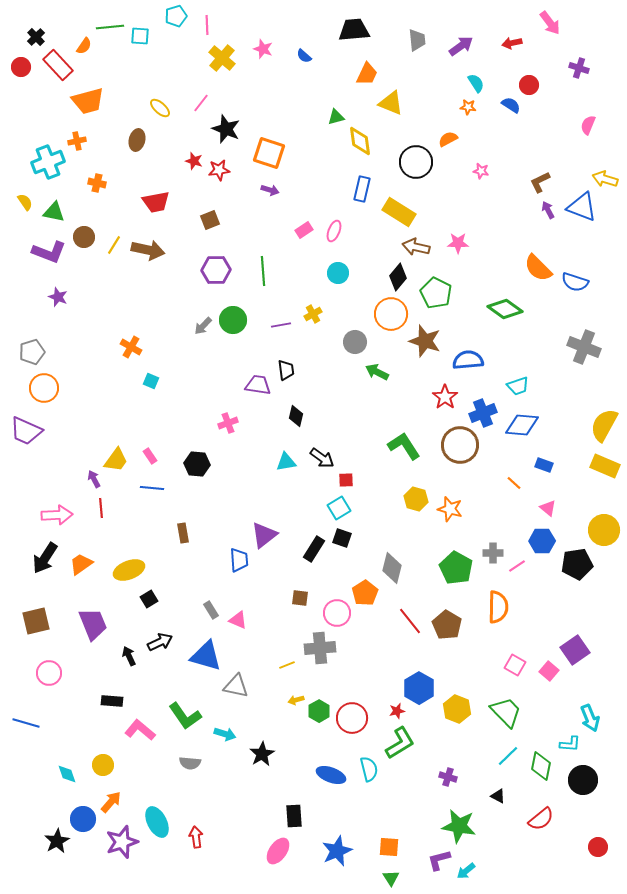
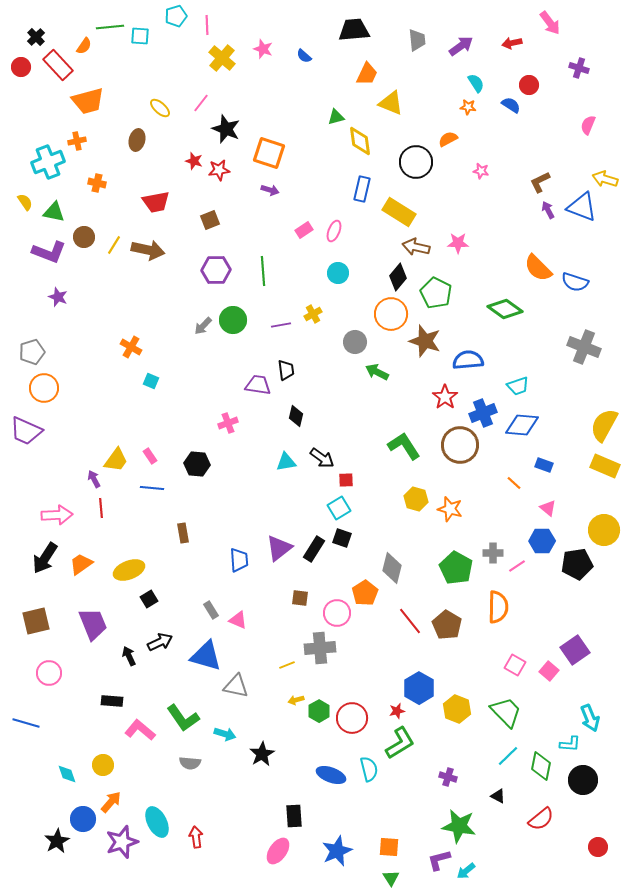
purple triangle at (264, 535): moved 15 px right, 13 px down
green L-shape at (185, 716): moved 2 px left, 2 px down
